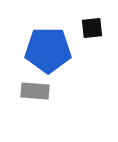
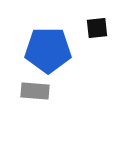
black square: moved 5 px right
